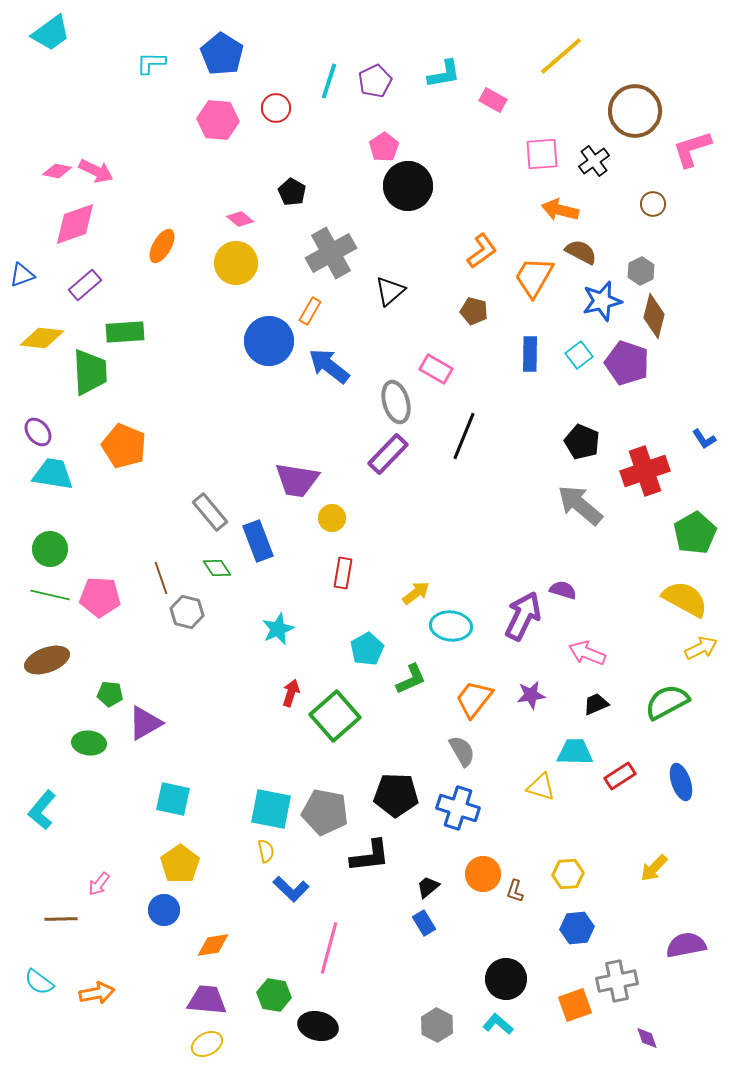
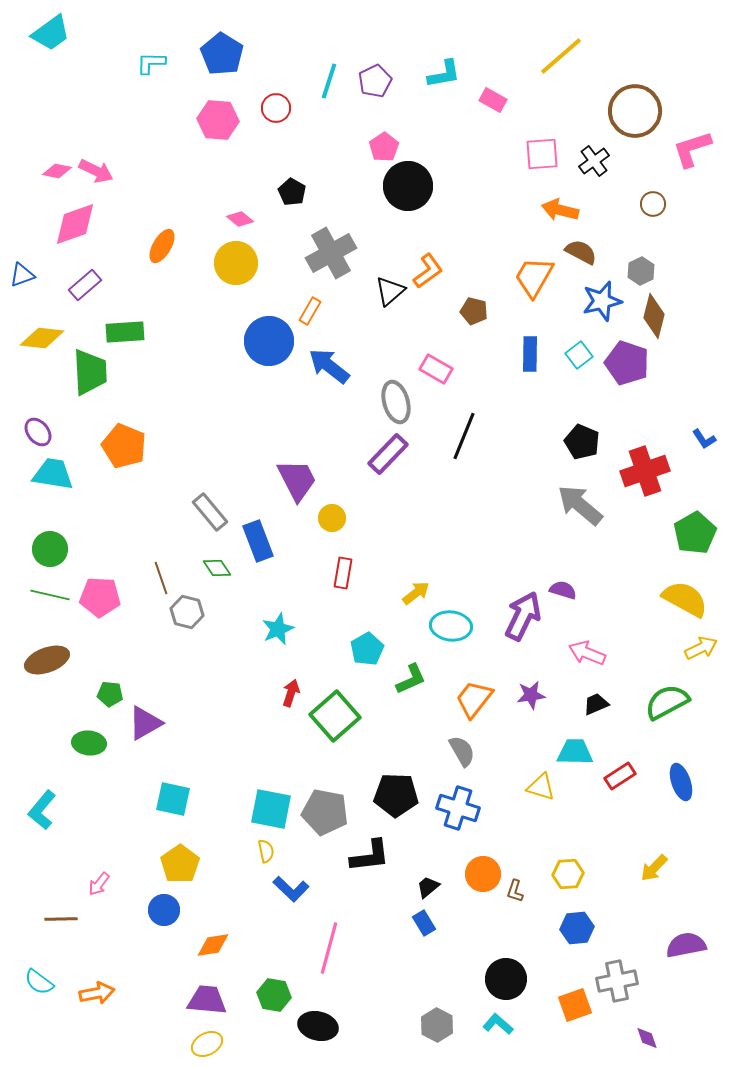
orange L-shape at (482, 251): moved 54 px left, 20 px down
purple trapezoid at (297, 480): rotated 126 degrees counterclockwise
